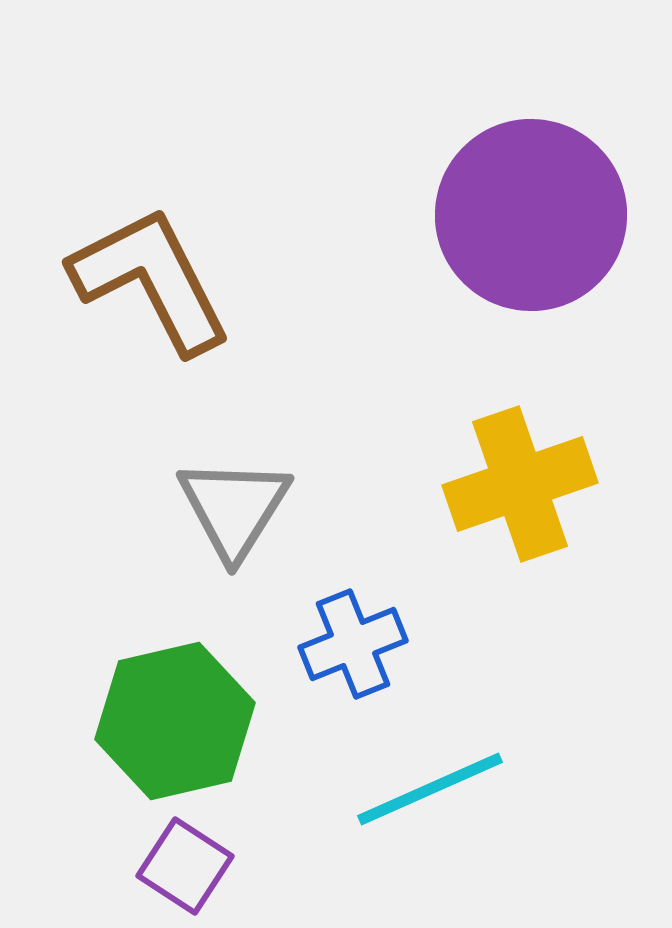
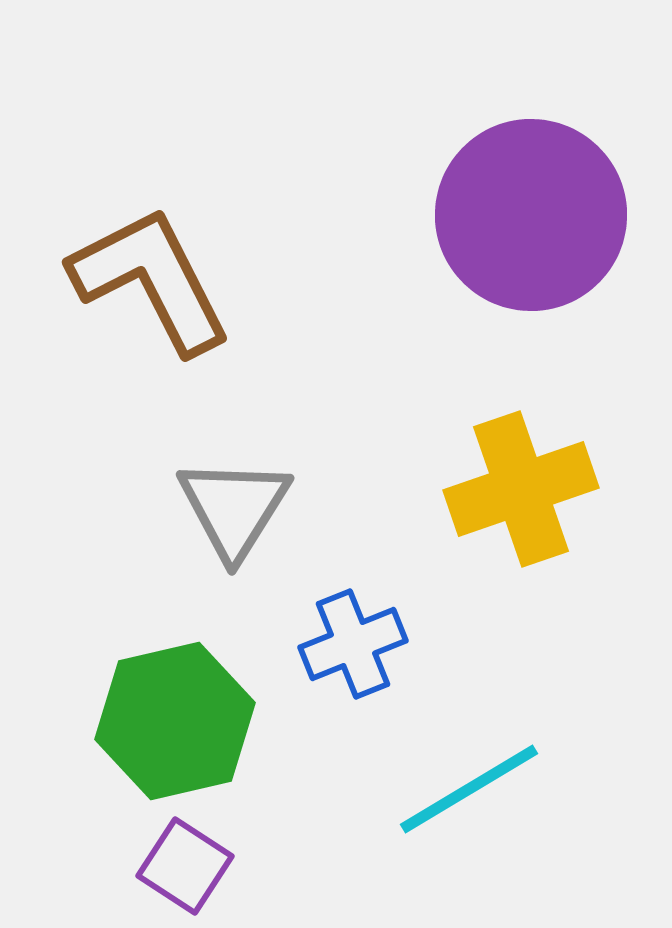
yellow cross: moved 1 px right, 5 px down
cyan line: moved 39 px right; rotated 7 degrees counterclockwise
